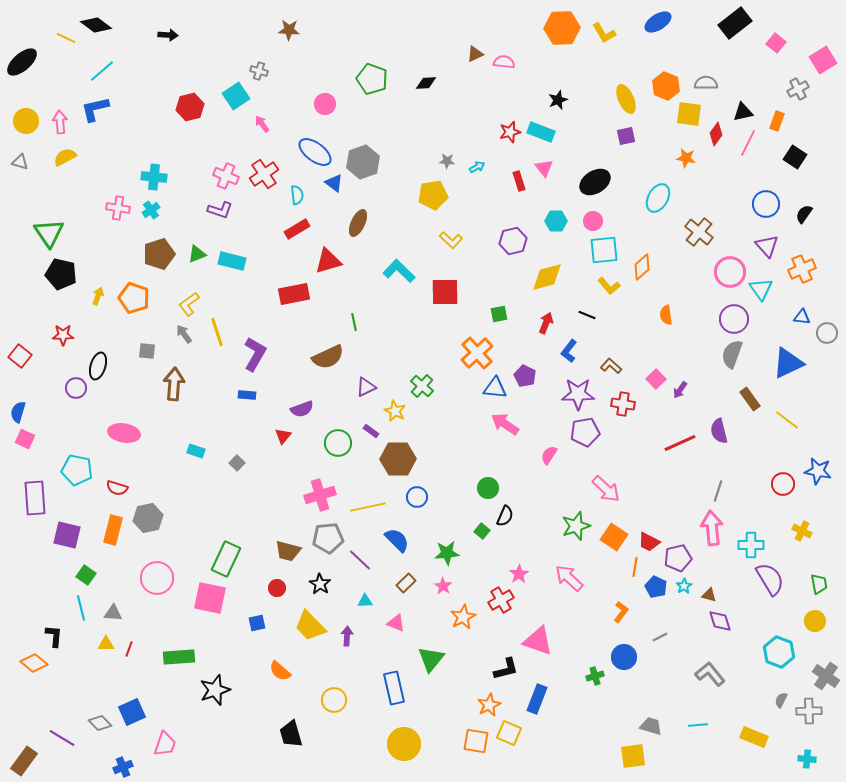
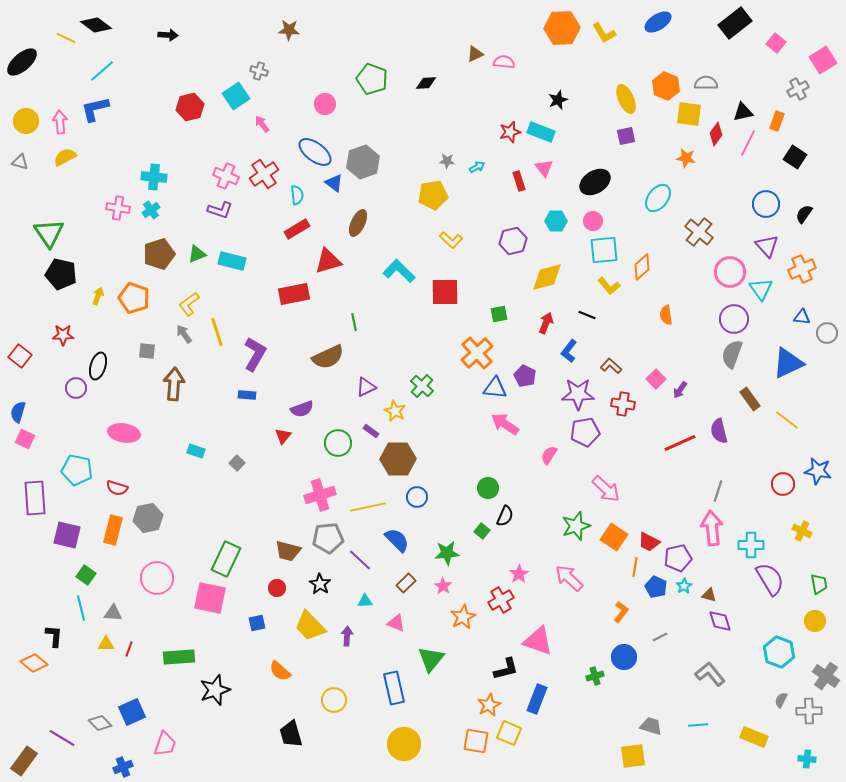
cyan ellipse at (658, 198): rotated 8 degrees clockwise
